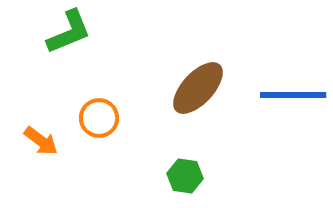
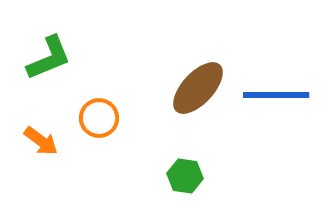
green L-shape: moved 20 px left, 26 px down
blue line: moved 17 px left
